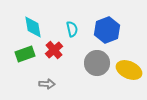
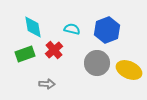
cyan semicircle: rotated 63 degrees counterclockwise
